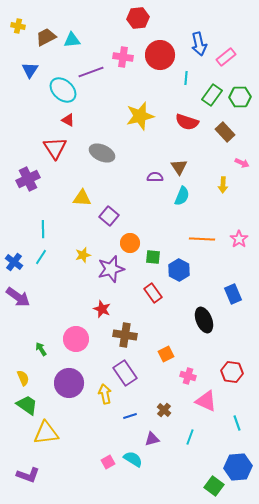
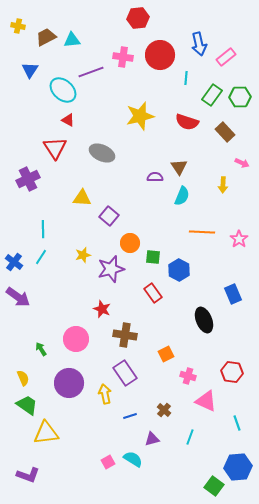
orange line at (202, 239): moved 7 px up
